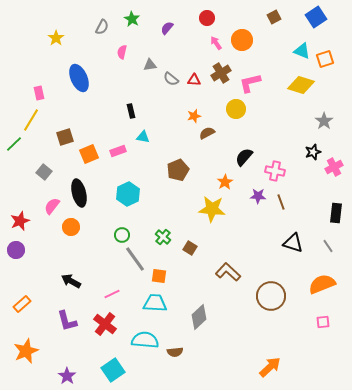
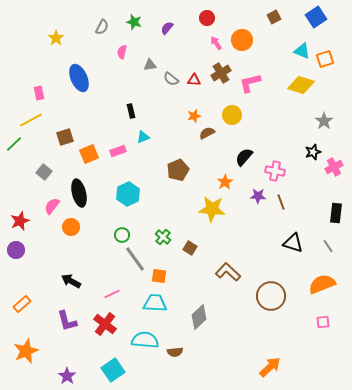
green star at (132, 19): moved 2 px right, 3 px down; rotated 14 degrees counterclockwise
yellow circle at (236, 109): moved 4 px left, 6 px down
yellow line at (31, 120): rotated 30 degrees clockwise
cyan triangle at (143, 137): rotated 32 degrees counterclockwise
